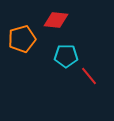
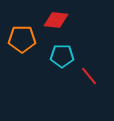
orange pentagon: rotated 16 degrees clockwise
cyan pentagon: moved 4 px left
